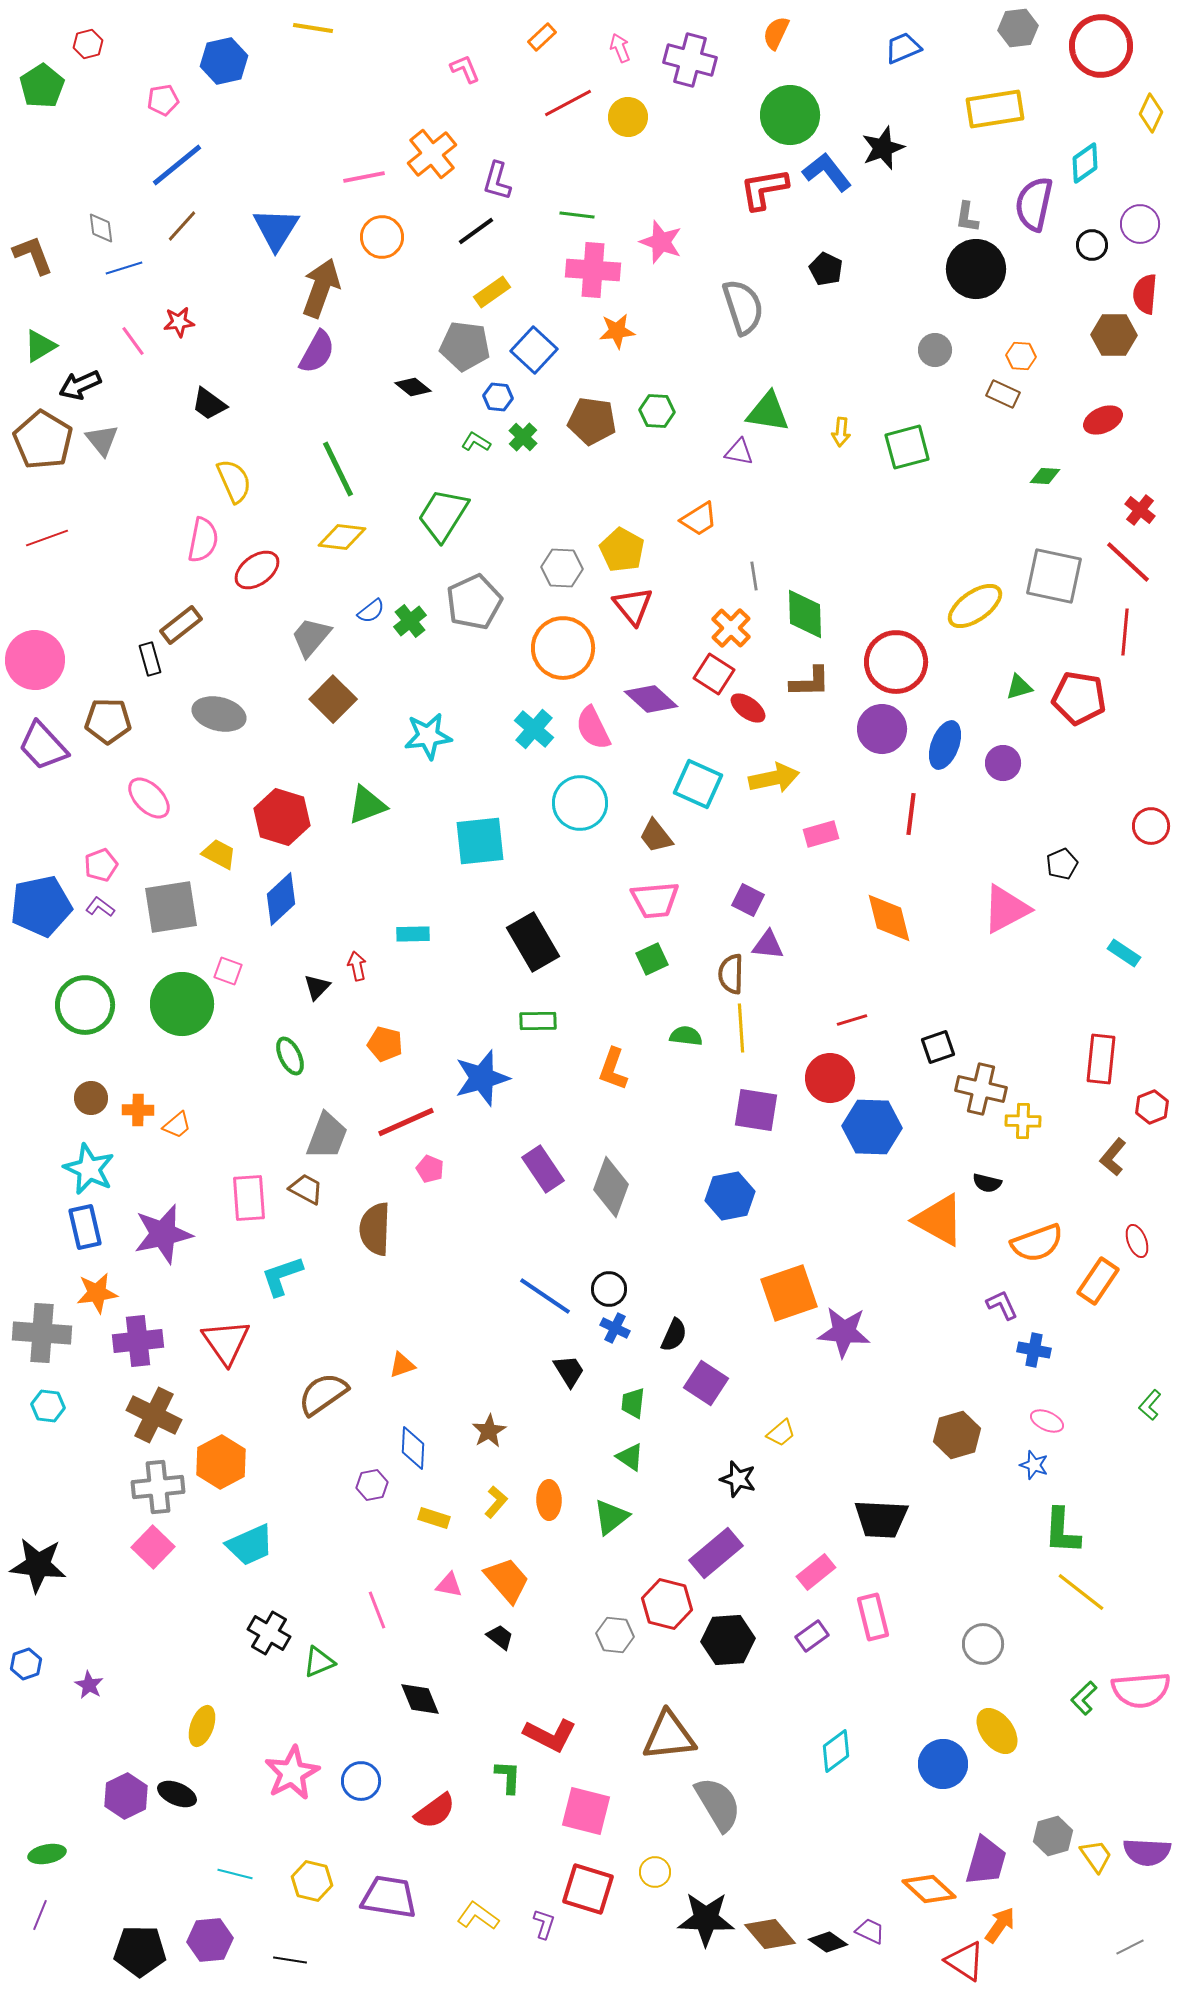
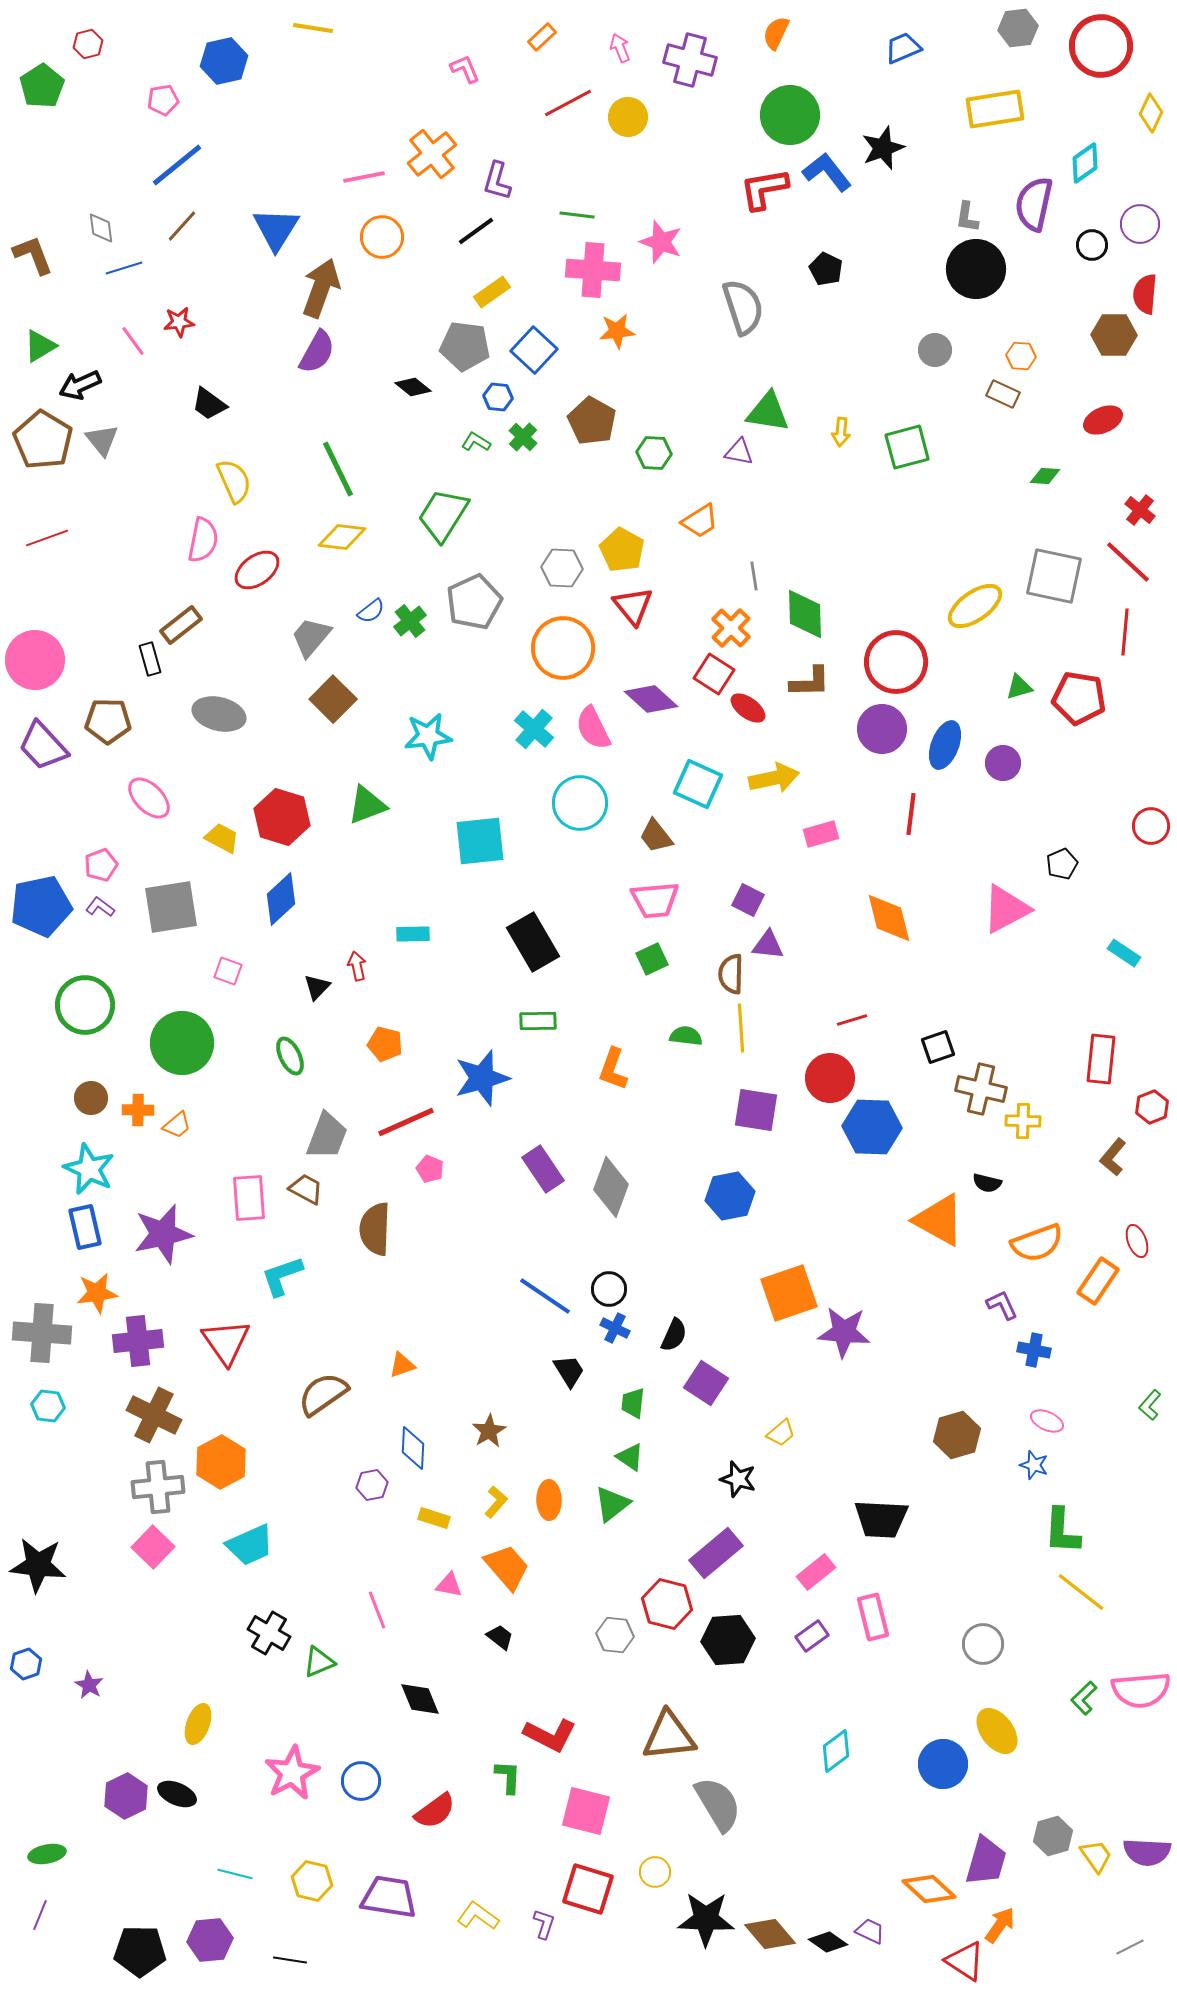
green hexagon at (657, 411): moved 3 px left, 42 px down
brown pentagon at (592, 421): rotated 21 degrees clockwise
orange trapezoid at (699, 519): moved 1 px right, 2 px down
yellow trapezoid at (219, 854): moved 3 px right, 16 px up
green circle at (182, 1004): moved 39 px down
green triangle at (611, 1517): moved 1 px right, 13 px up
orange trapezoid at (507, 1580): moved 13 px up
yellow ellipse at (202, 1726): moved 4 px left, 2 px up
